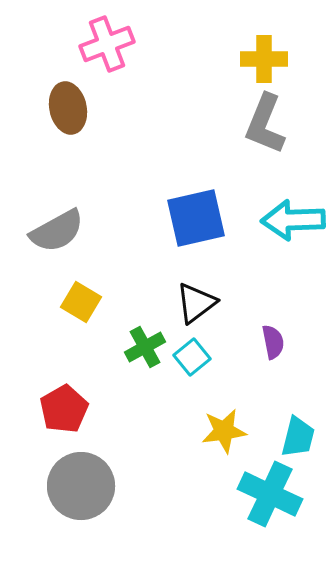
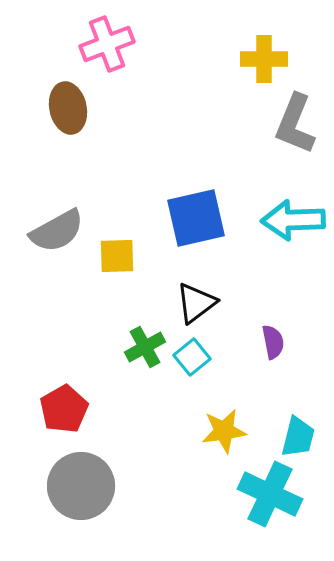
gray L-shape: moved 30 px right
yellow square: moved 36 px right, 46 px up; rotated 33 degrees counterclockwise
